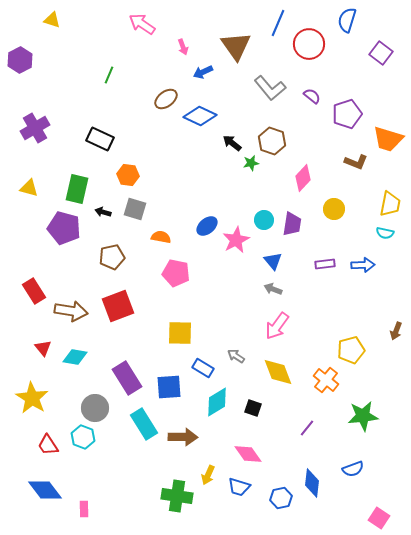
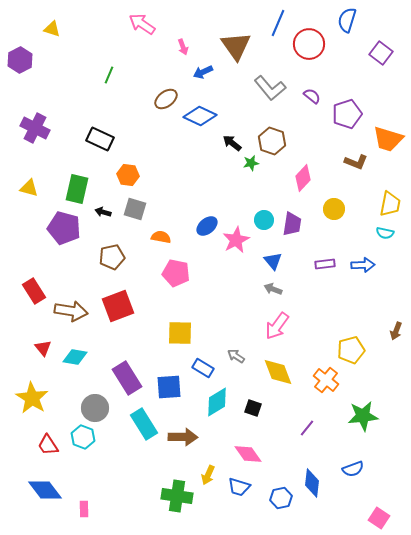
yellow triangle at (52, 20): moved 9 px down
purple cross at (35, 128): rotated 32 degrees counterclockwise
